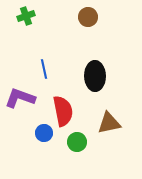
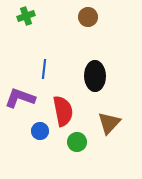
blue line: rotated 18 degrees clockwise
brown triangle: rotated 35 degrees counterclockwise
blue circle: moved 4 px left, 2 px up
